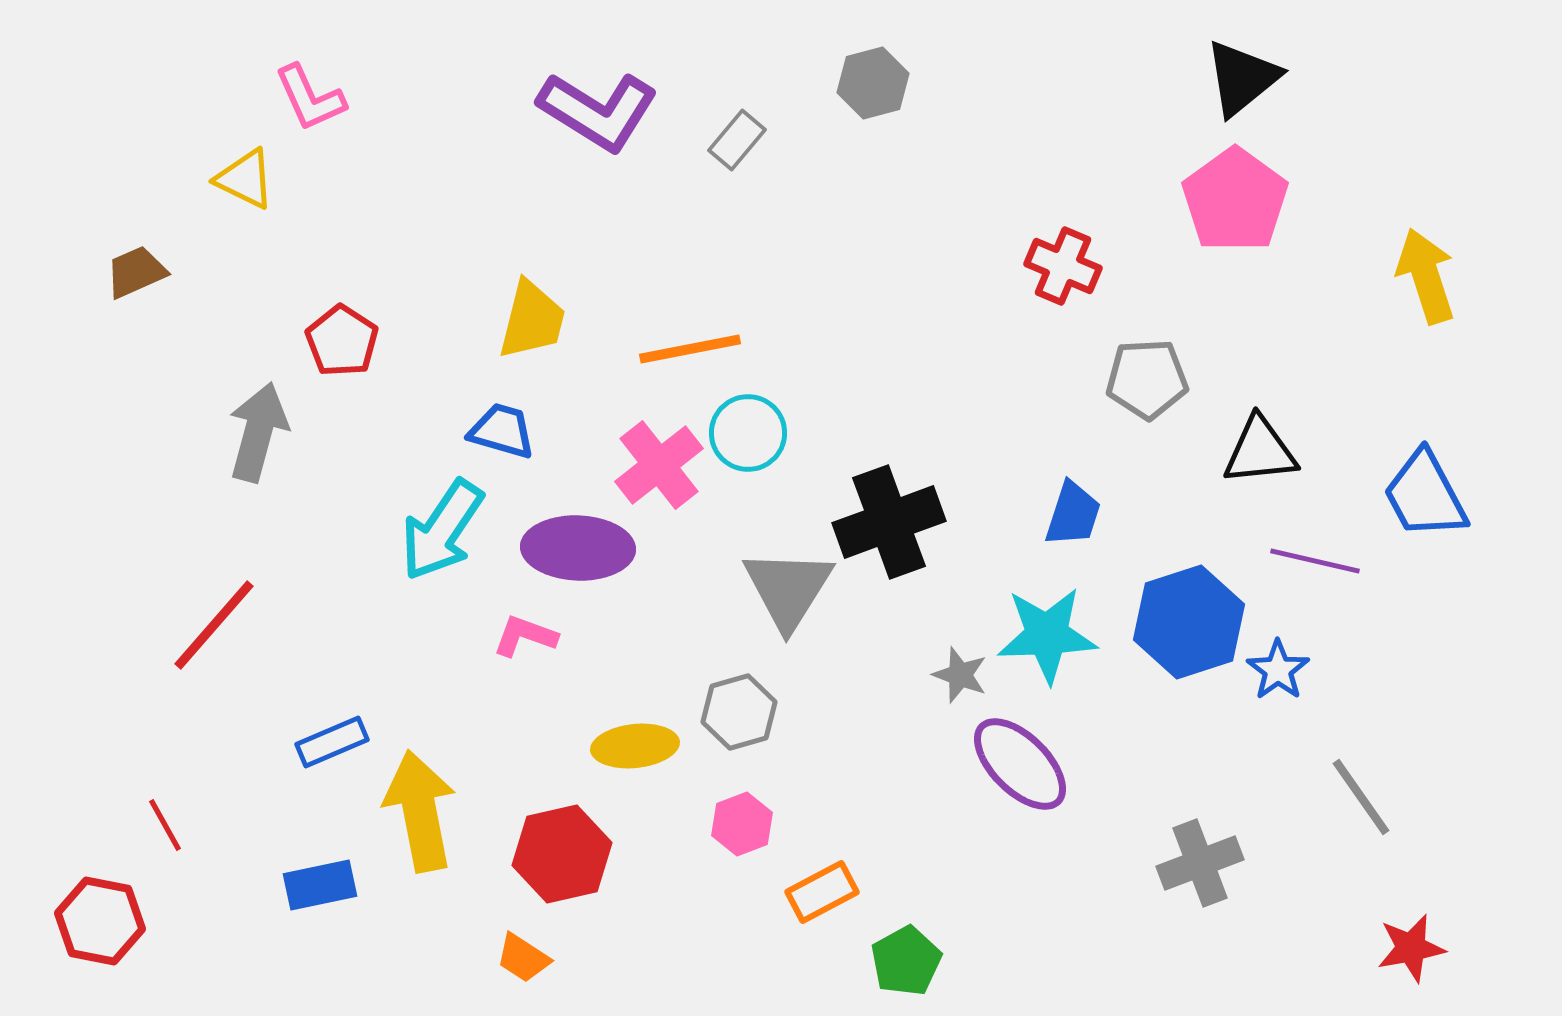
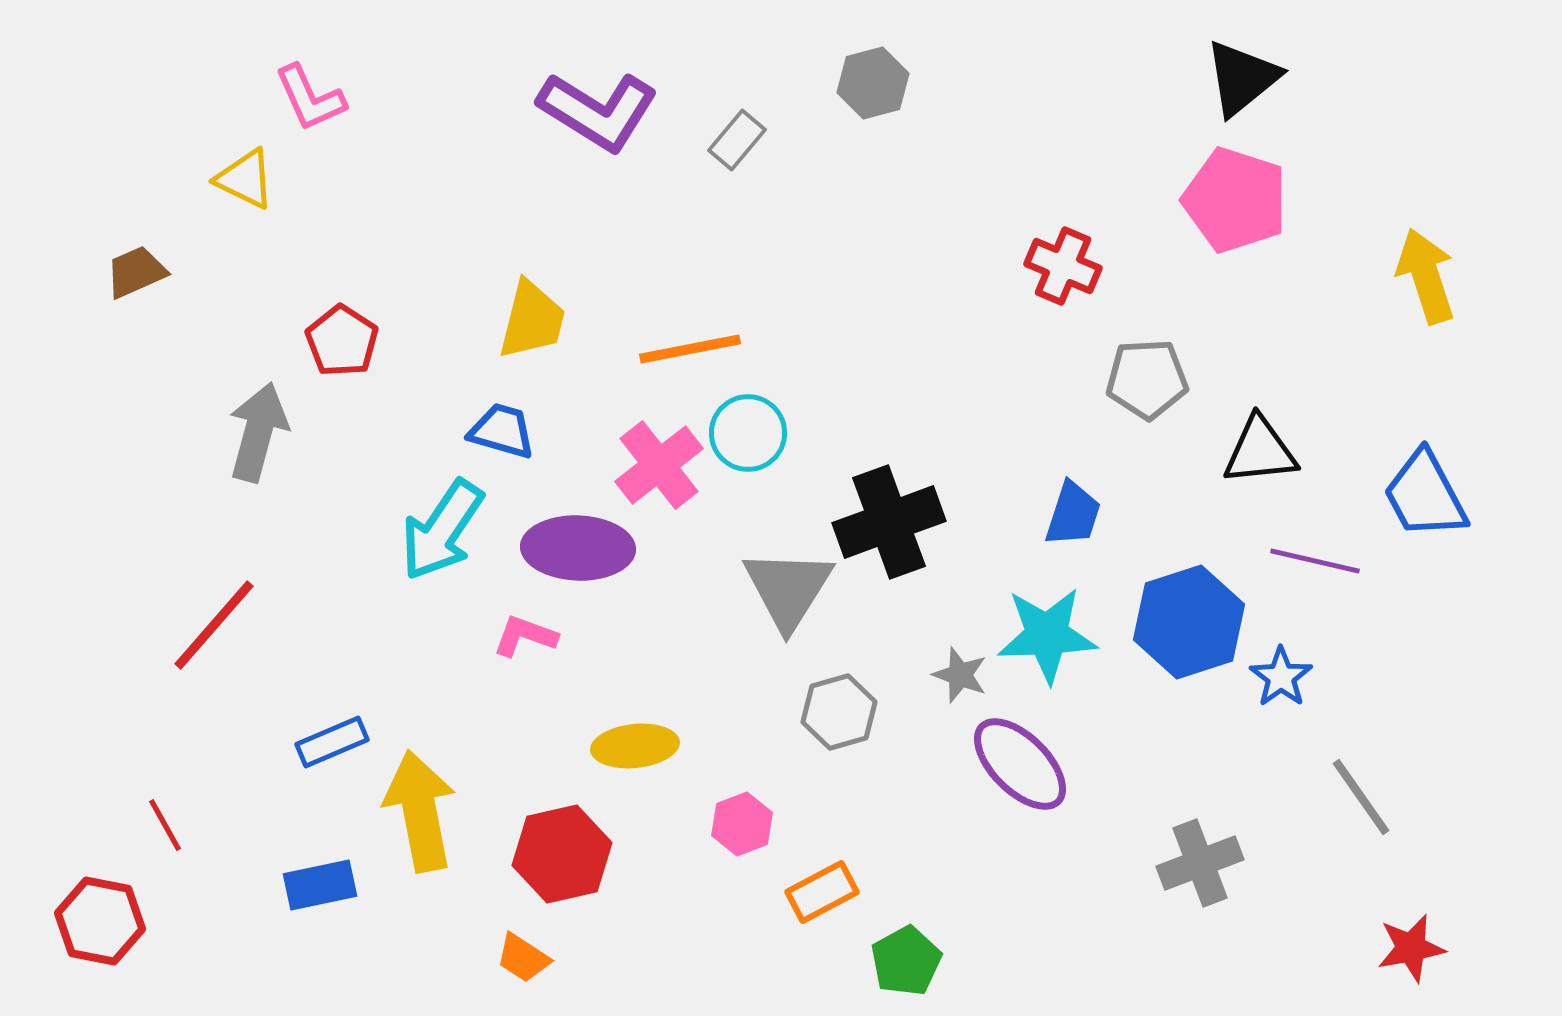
pink pentagon at (1235, 200): rotated 18 degrees counterclockwise
blue star at (1278, 670): moved 3 px right, 7 px down
gray hexagon at (739, 712): moved 100 px right
